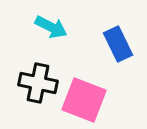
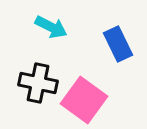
pink square: rotated 15 degrees clockwise
